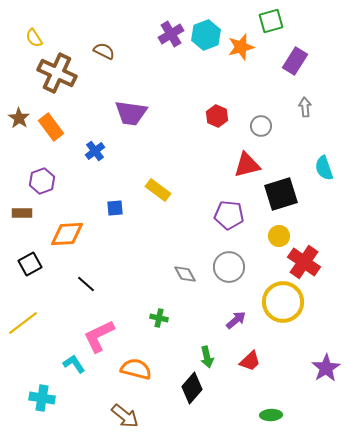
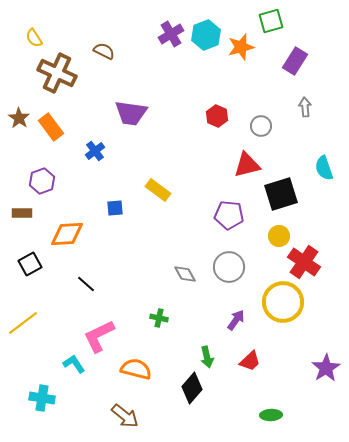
purple arrow at (236, 320): rotated 15 degrees counterclockwise
